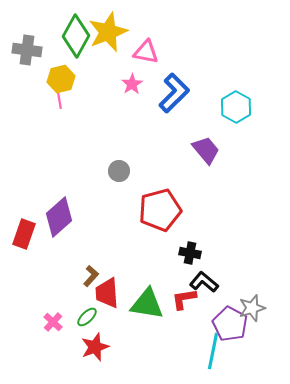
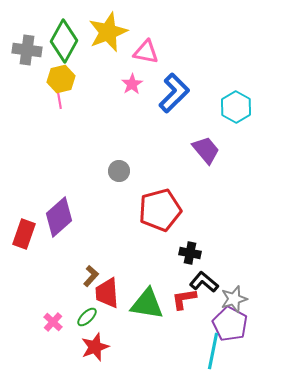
green diamond: moved 12 px left, 5 px down
gray star: moved 18 px left, 9 px up
